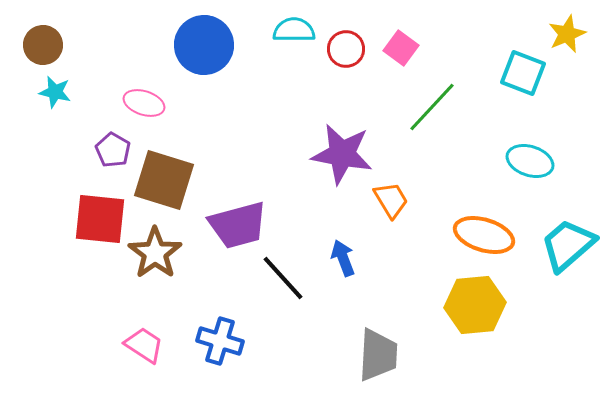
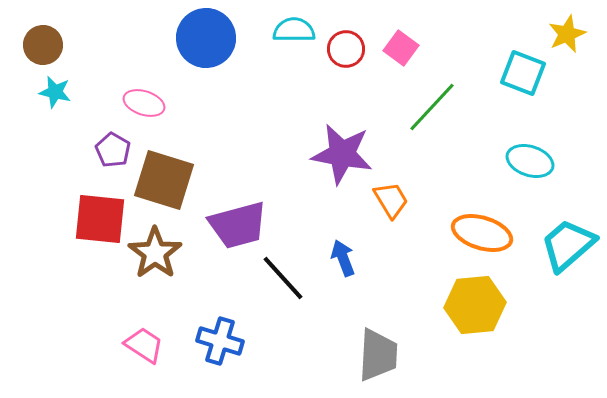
blue circle: moved 2 px right, 7 px up
orange ellipse: moved 2 px left, 2 px up
